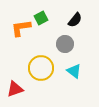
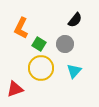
green square: moved 2 px left, 26 px down; rotated 32 degrees counterclockwise
orange L-shape: rotated 55 degrees counterclockwise
cyan triangle: rotated 35 degrees clockwise
